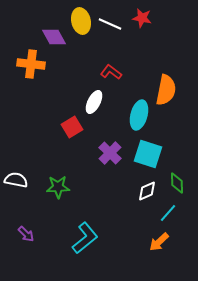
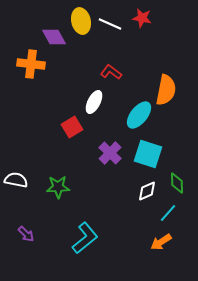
cyan ellipse: rotated 24 degrees clockwise
orange arrow: moved 2 px right; rotated 10 degrees clockwise
